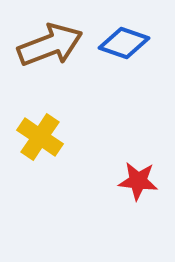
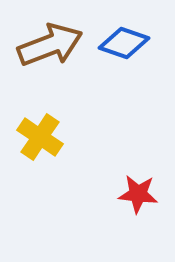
red star: moved 13 px down
